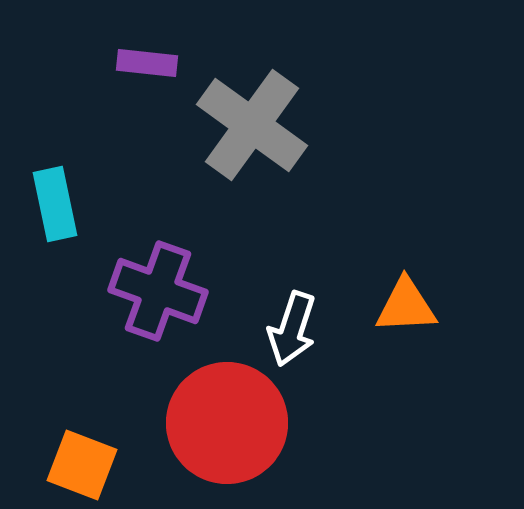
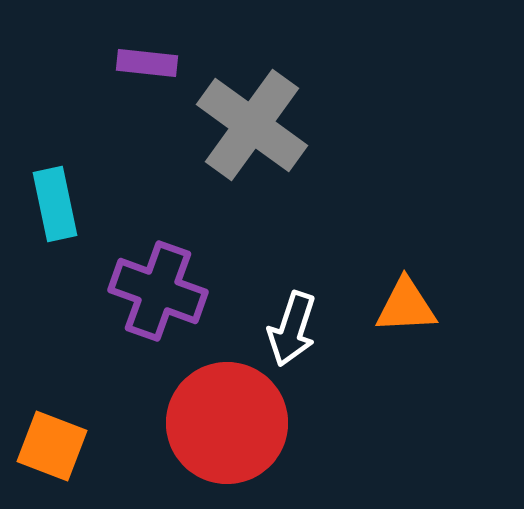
orange square: moved 30 px left, 19 px up
